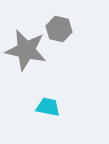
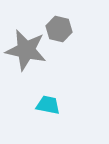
cyan trapezoid: moved 2 px up
